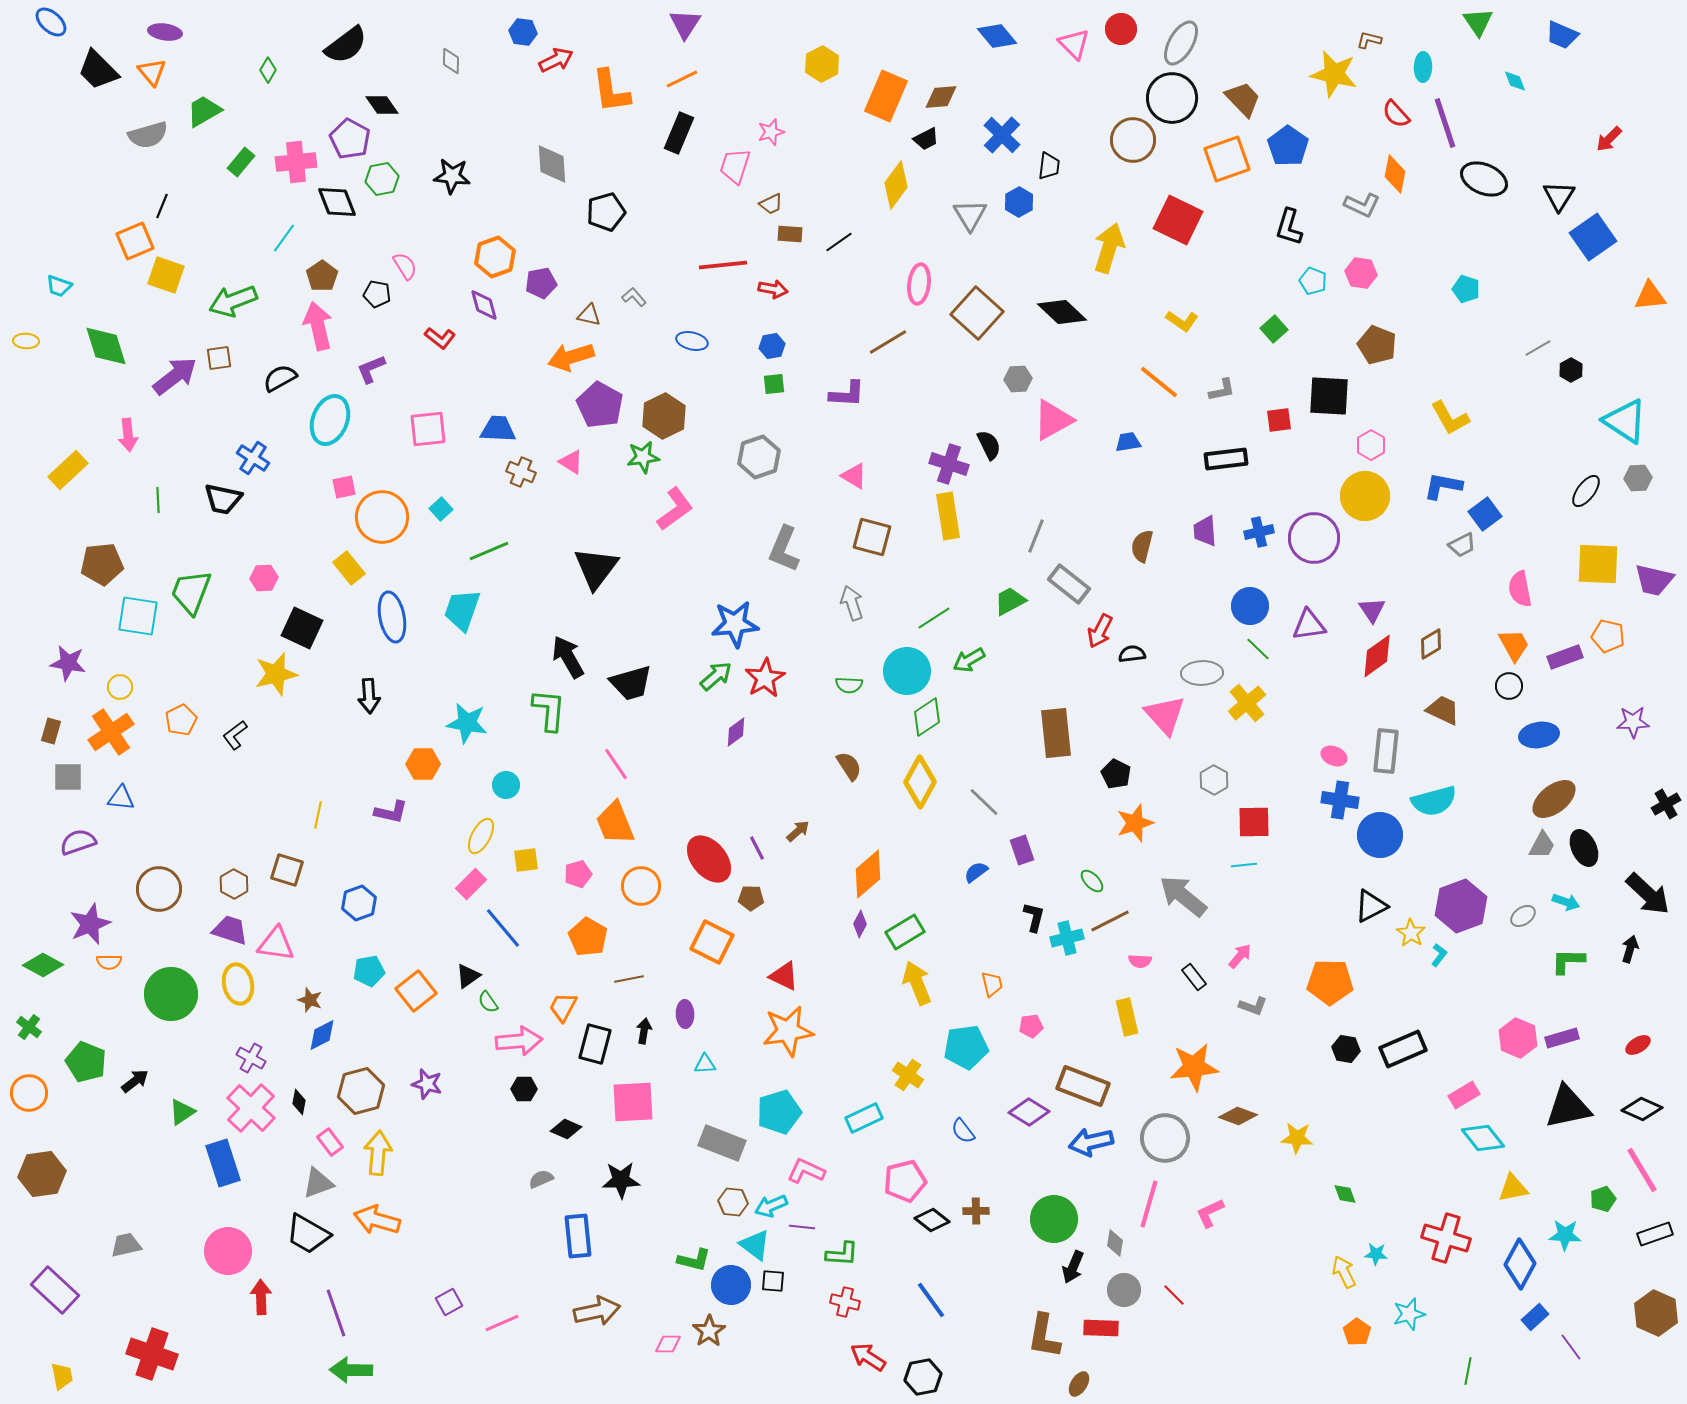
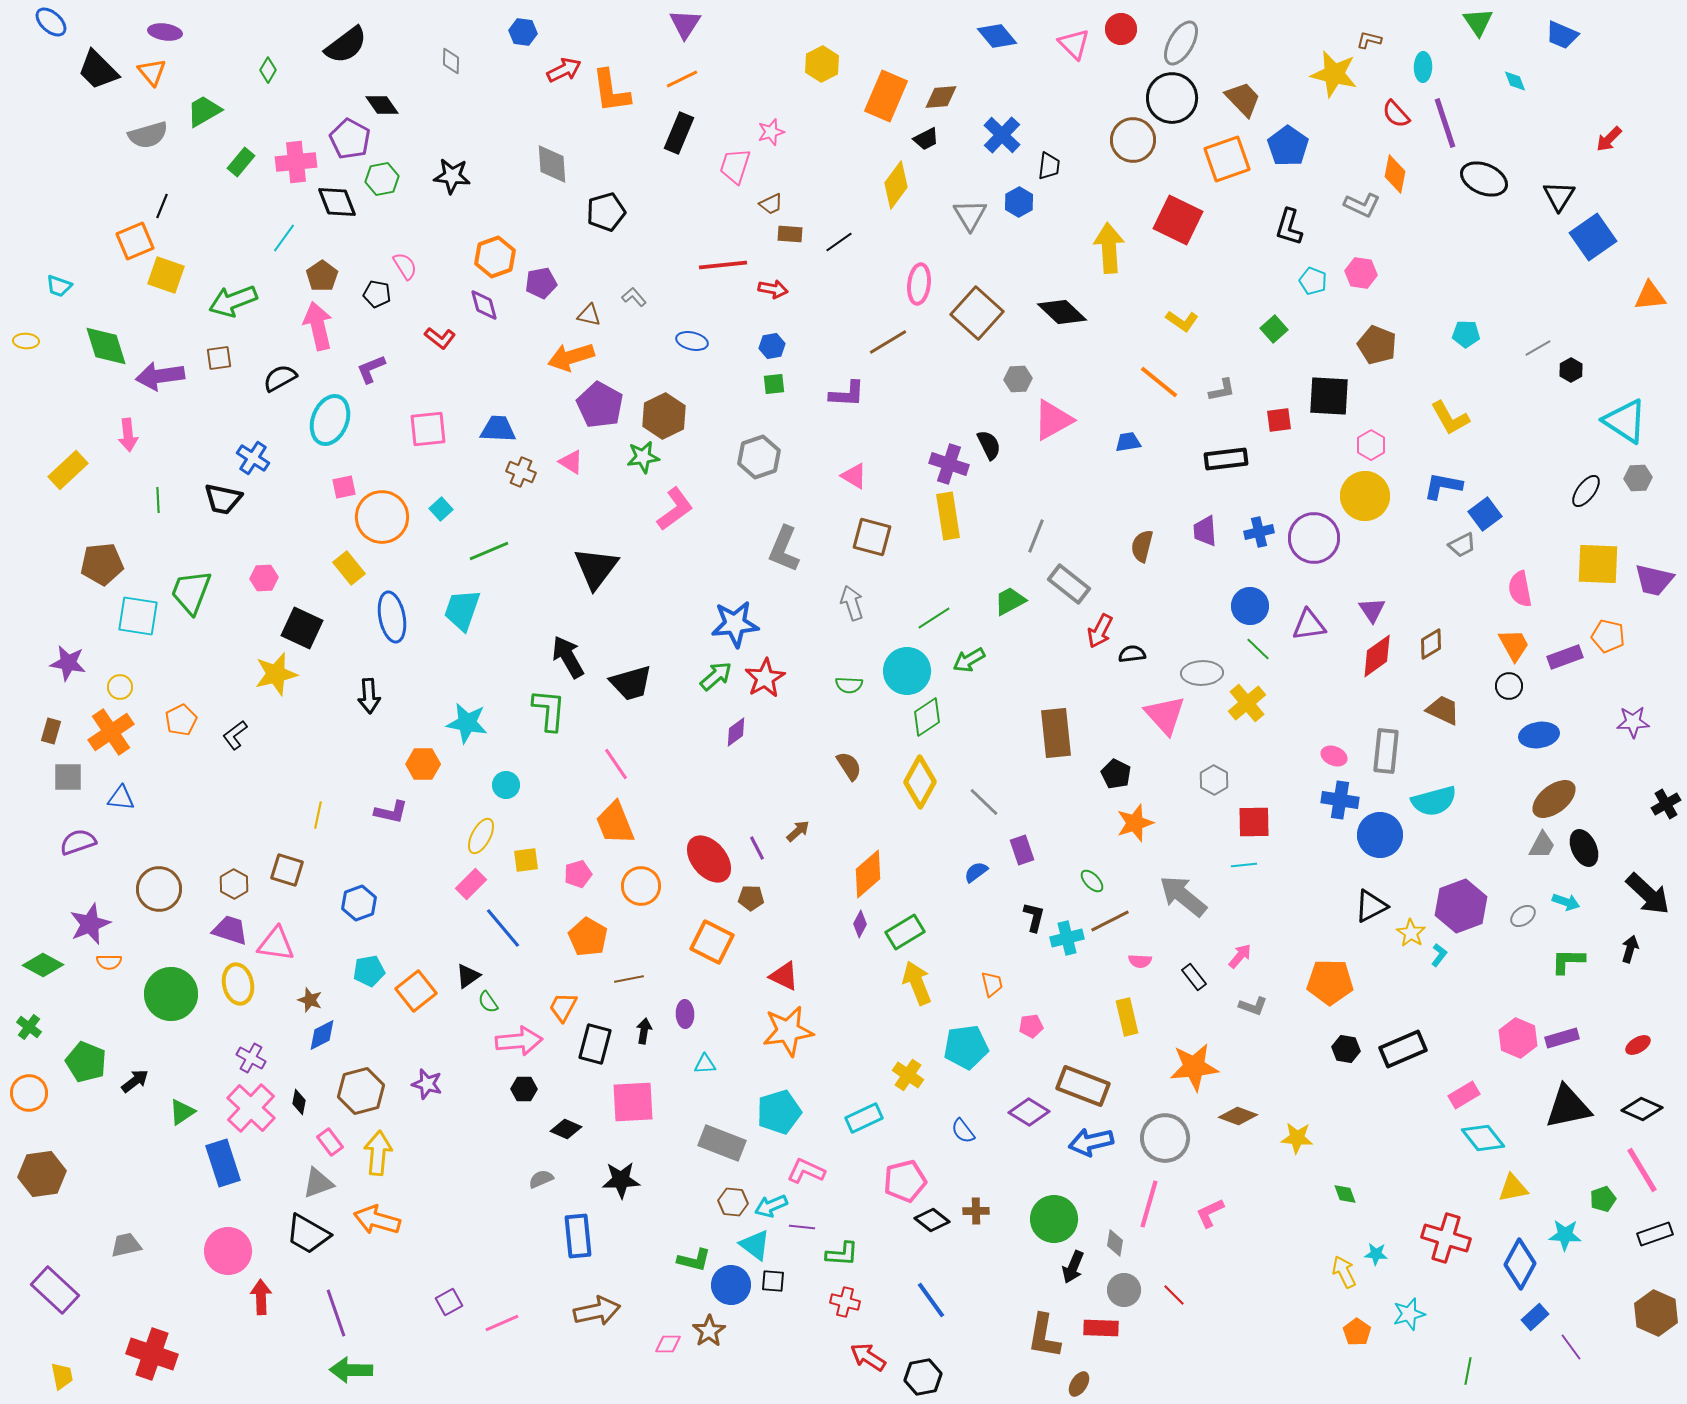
red arrow at (556, 60): moved 8 px right, 10 px down
yellow arrow at (1109, 248): rotated 21 degrees counterclockwise
cyan pentagon at (1466, 289): moved 45 px down; rotated 16 degrees counterclockwise
purple arrow at (175, 376): moved 15 px left; rotated 150 degrees counterclockwise
